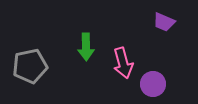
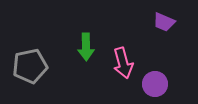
purple circle: moved 2 px right
